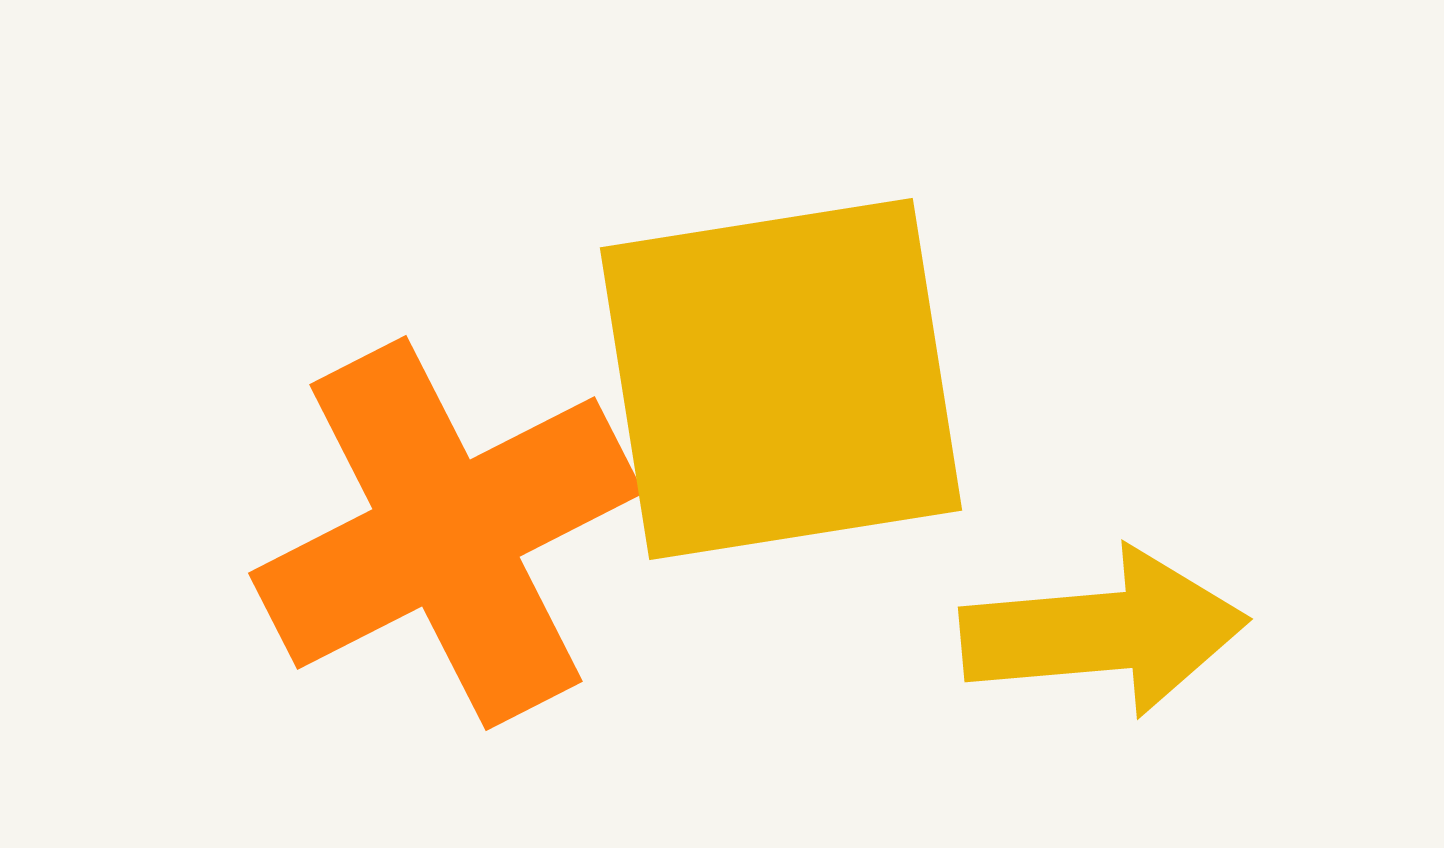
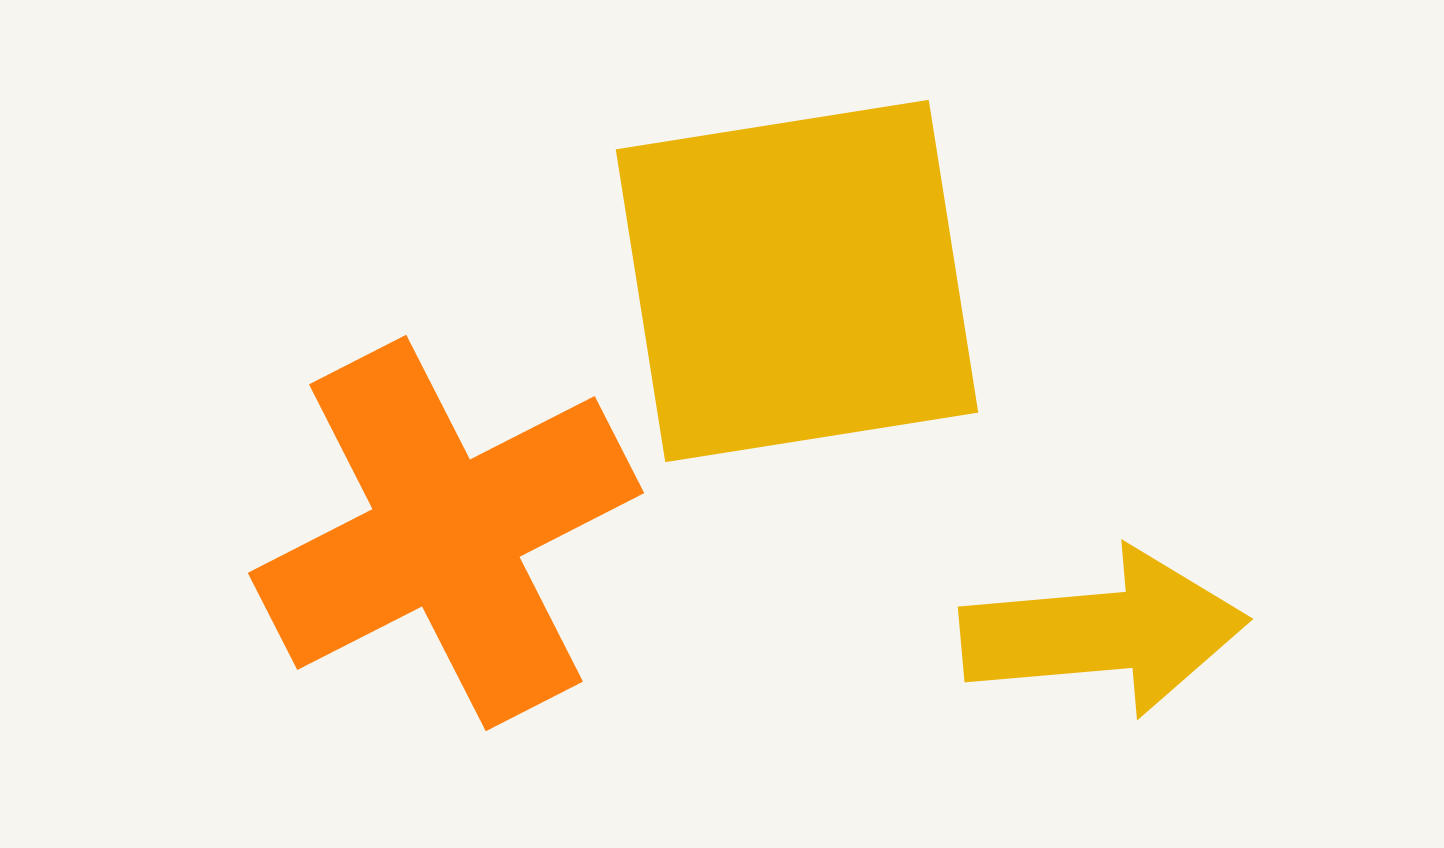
yellow square: moved 16 px right, 98 px up
